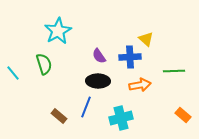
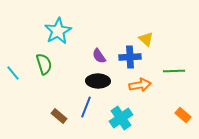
cyan cross: rotated 20 degrees counterclockwise
